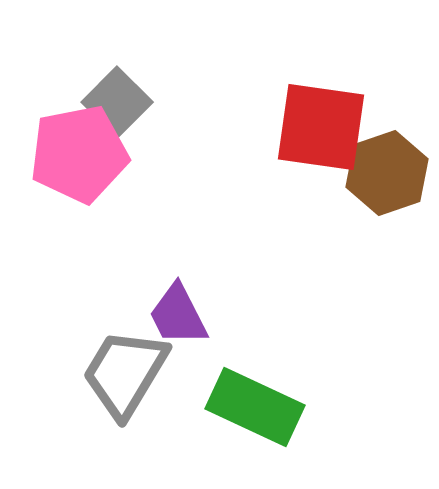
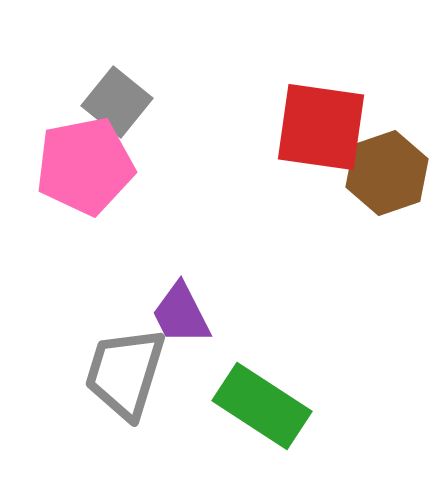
gray square: rotated 6 degrees counterclockwise
pink pentagon: moved 6 px right, 12 px down
purple trapezoid: moved 3 px right, 1 px up
gray trapezoid: rotated 14 degrees counterclockwise
green rectangle: moved 7 px right, 1 px up; rotated 8 degrees clockwise
